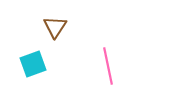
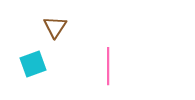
pink line: rotated 12 degrees clockwise
